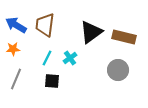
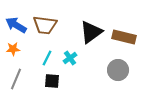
brown trapezoid: rotated 90 degrees counterclockwise
